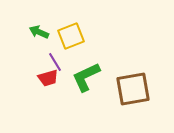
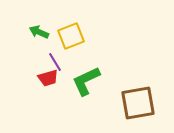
green L-shape: moved 4 px down
brown square: moved 5 px right, 14 px down
